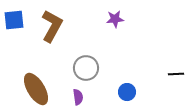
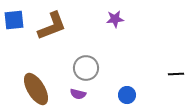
brown L-shape: rotated 40 degrees clockwise
blue circle: moved 3 px down
purple semicircle: moved 3 px up; rotated 112 degrees clockwise
